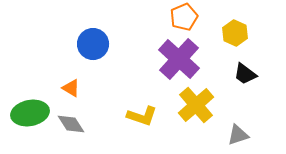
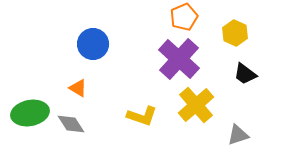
orange triangle: moved 7 px right
